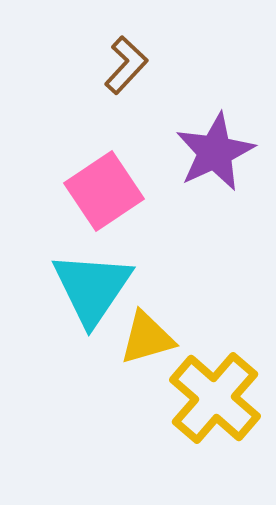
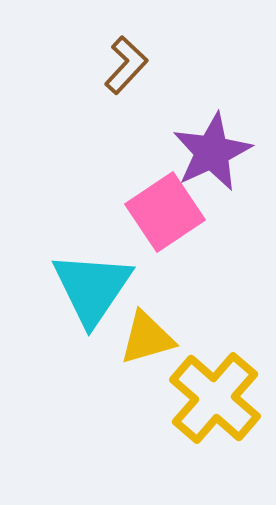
purple star: moved 3 px left
pink square: moved 61 px right, 21 px down
